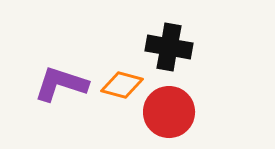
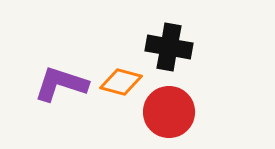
orange diamond: moved 1 px left, 3 px up
